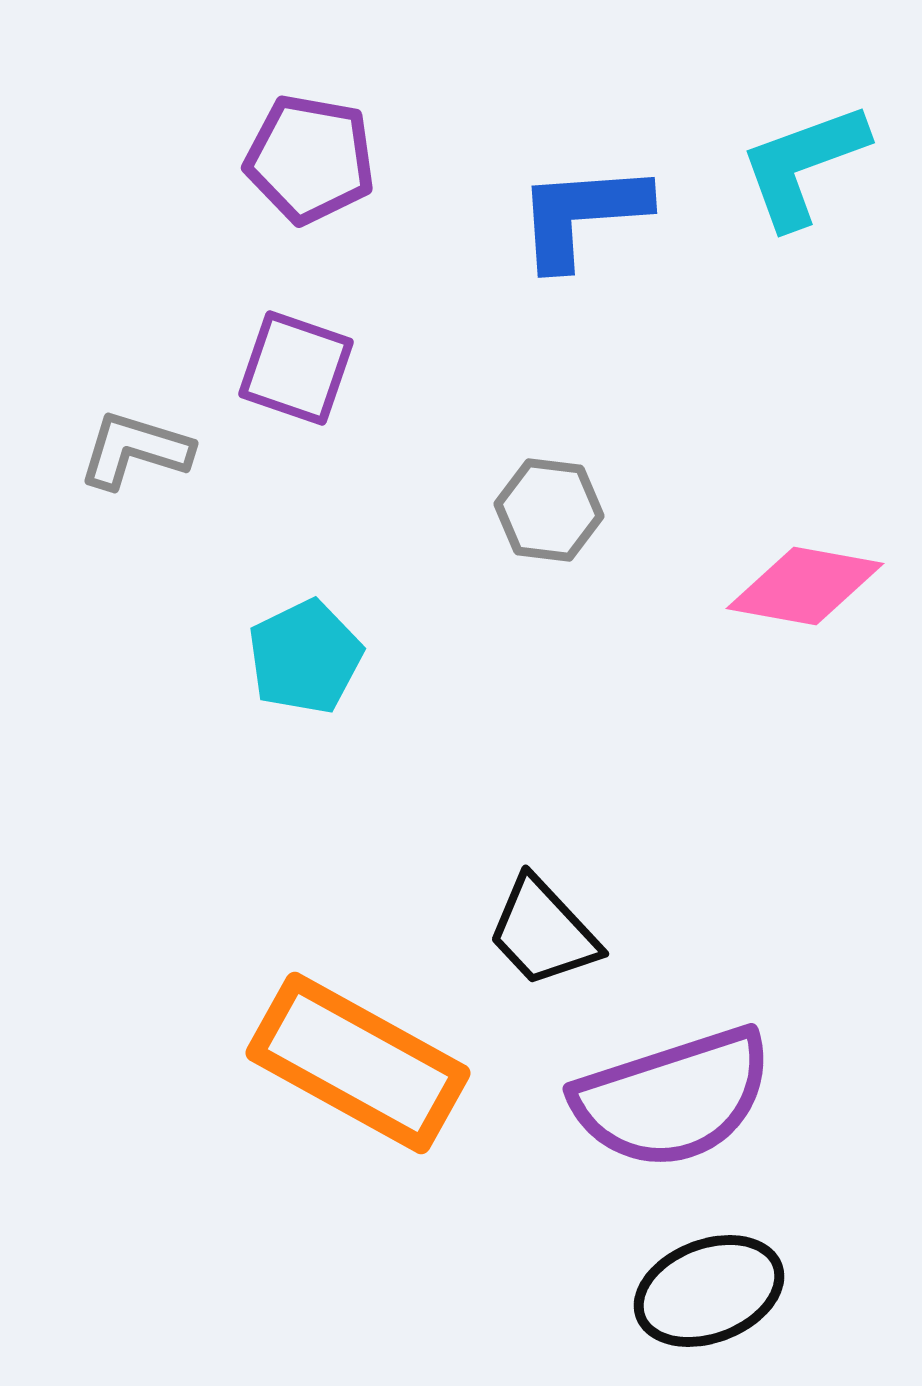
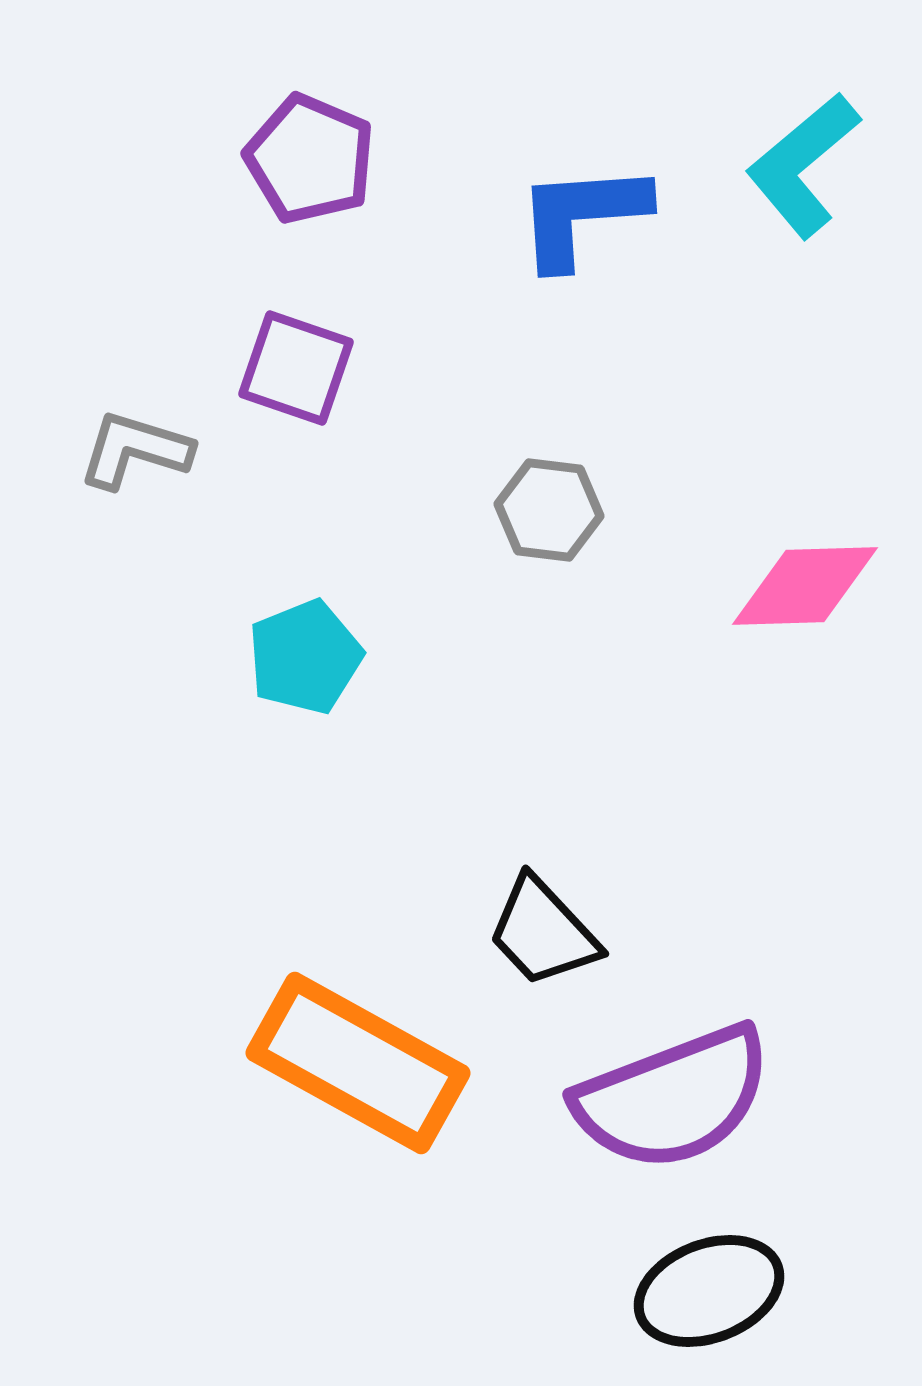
purple pentagon: rotated 13 degrees clockwise
cyan L-shape: rotated 20 degrees counterclockwise
pink diamond: rotated 12 degrees counterclockwise
cyan pentagon: rotated 4 degrees clockwise
purple semicircle: rotated 3 degrees counterclockwise
